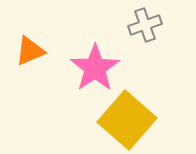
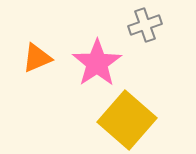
orange triangle: moved 7 px right, 7 px down
pink star: moved 2 px right, 5 px up
